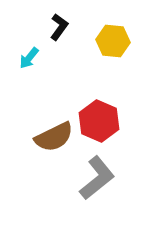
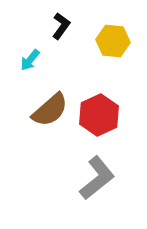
black L-shape: moved 2 px right, 1 px up
cyan arrow: moved 1 px right, 2 px down
red hexagon: moved 6 px up; rotated 12 degrees clockwise
brown semicircle: moved 4 px left, 27 px up; rotated 15 degrees counterclockwise
